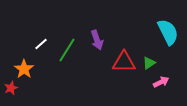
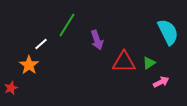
green line: moved 25 px up
orange star: moved 5 px right, 4 px up
